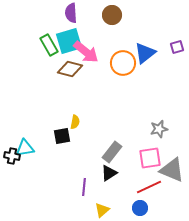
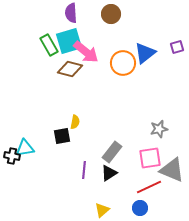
brown circle: moved 1 px left, 1 px up
purple line: moved 17 px up
